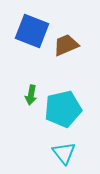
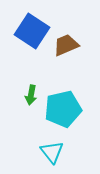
blue square: rotated 12 degrees clockwise
cyan triangle: moved 12 px left, 1 px up
